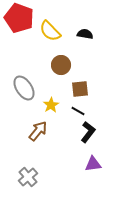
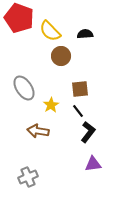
black semicircle: rotated 14 degrees counterclockwise
brown circle: moved 9 px up
black line: rotated 24 degrees clockwise
brown arrow: rotated 120 degrees counterclockwise
gray cross: rotated 18 degrees clockwise
